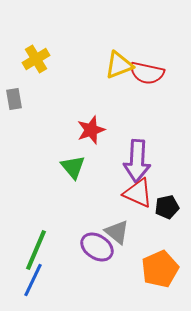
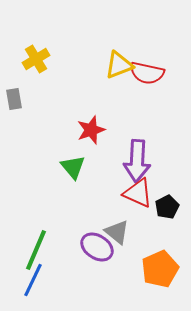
black pentagon: rotated 15 degrees counterclockwise
